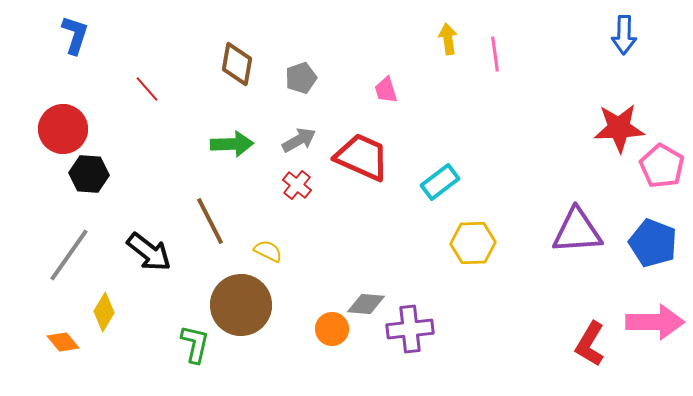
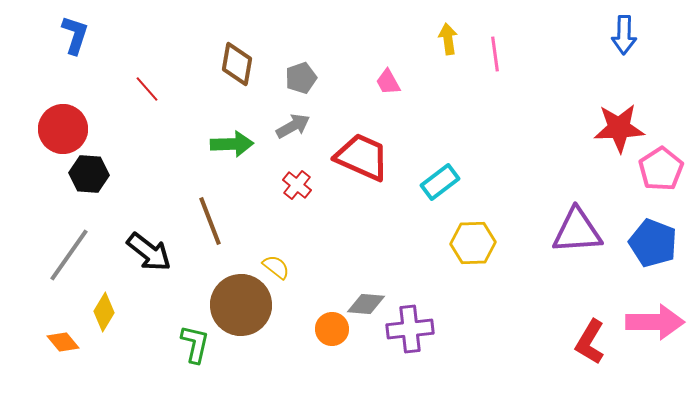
pink trapezoid: moved 2 px right, 8 px up; rotated 12 degrees counterclockwise
gray arrow: moved 6 px left, 14 px up
pink pentagon: moved 1 px left, 3 px down; rotated 9 degrees clockwise
brown line: rotated 6 degrees clockwise
yellow semicircle: moved 8 px right, 16 px down; rotated 12 degrees clockwise
red L-shape: moved 2 px up
